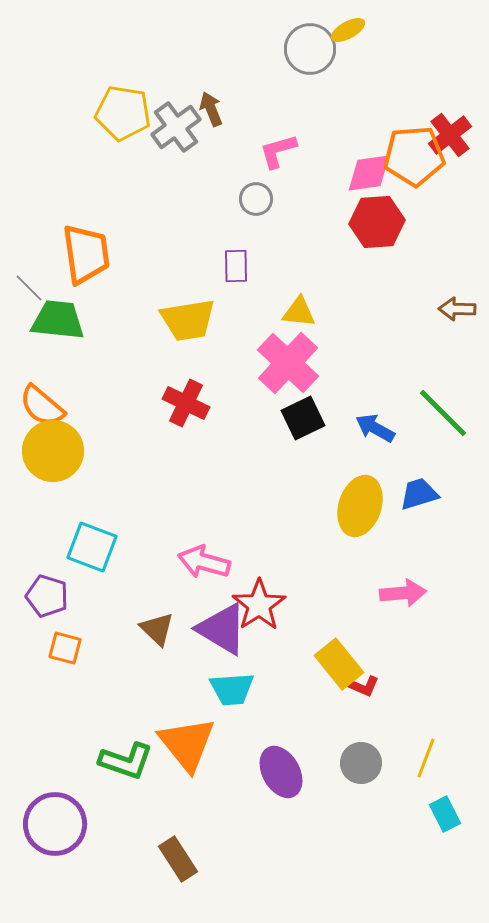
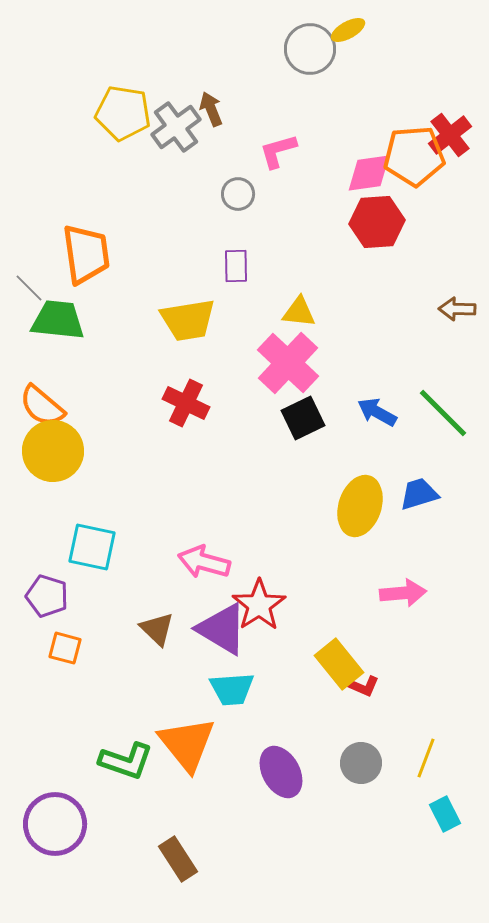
gray circle at (256, 199): moved 18 px left, 5 px up
blue arrow at (375, 428): moved 2 px right, 16 px up
cyan square at (92, 547): rotated 9 degrees counterclockwise
